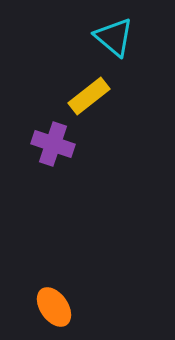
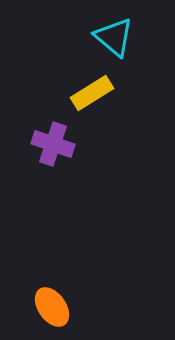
yellow rectangle: moved 3 px right, 3 px up; rotated 6 degrees clockwise
orange ellipse: moved 2 px left
